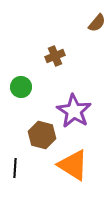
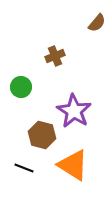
black line: moved 9 px right; rotated 72 degrees counterclockwise
